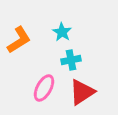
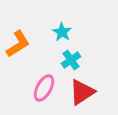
orange L-shape: moved 1 px left, 4 px down
cyan cross: rotated 24 degrees counterclockwise
